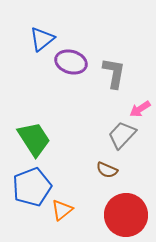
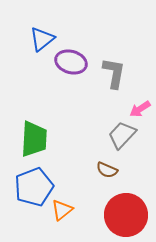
green trapezoid: rotated 36 degrees clockwise
blue pentagon: moved 2 px right
